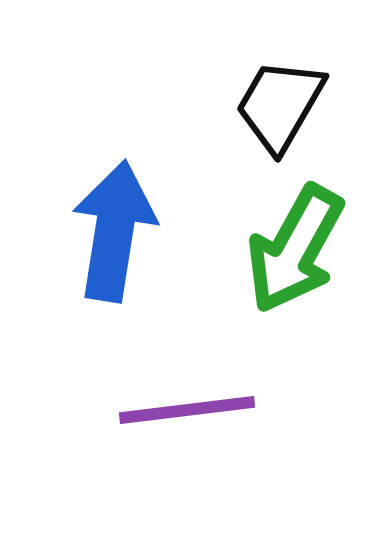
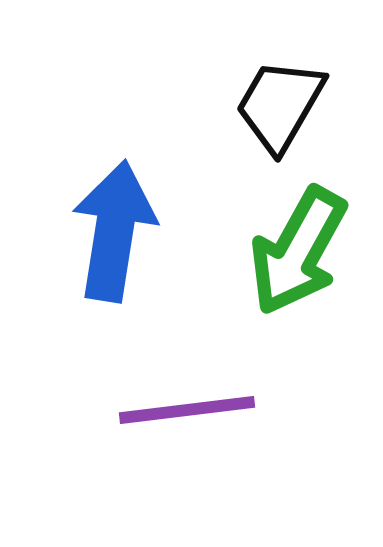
green arrow: moved 3 px right, 2 px down
